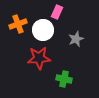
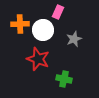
pink rectangle: moved 1 px right
orange cross: moved 2 px right; rotated 18 degrees clockwise
gray star: moved 2 px left
red star: moved 1 px left, 1 px down; rotated 25 degrees clockwise
